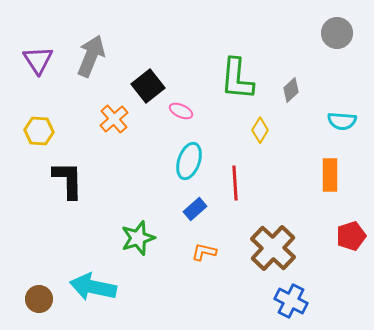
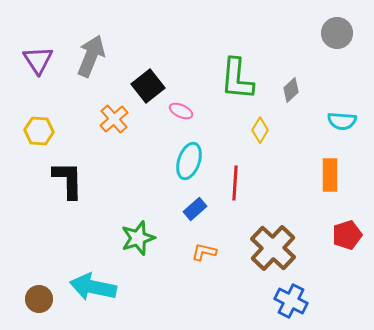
red line: rotated 8 degrees clockwise
red pentagon: moved 4 px left, 1 px up
